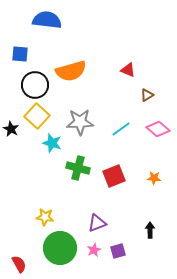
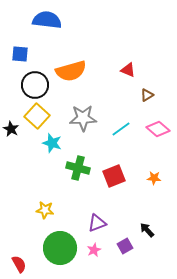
gray star: moved 3 px right, 4 px up
yellow star: moved 7 px up
black arrow: moved 3 px left; rotated 42 degrees counterclockwise
purple square: moved 7 px right, 5 px up; rotated 14 degrees counterclockwise
